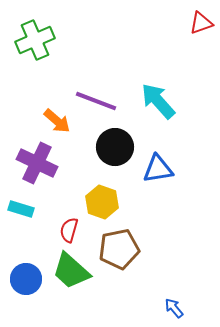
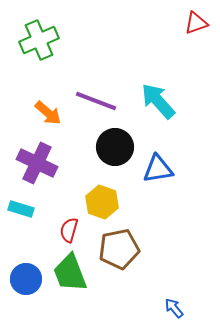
red triangle: moved 5 px left
green cross: moved 4 px right
orange arrow: moved 9 px left, 8 px up
green trapezoid: moved 1 px left, 2 px down; rotated 27 degrees clockwise
